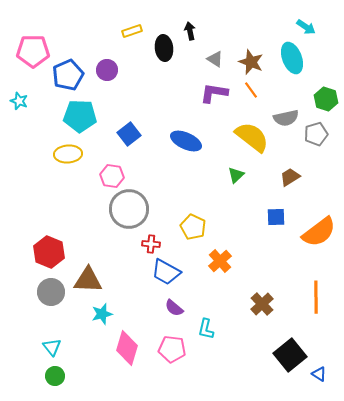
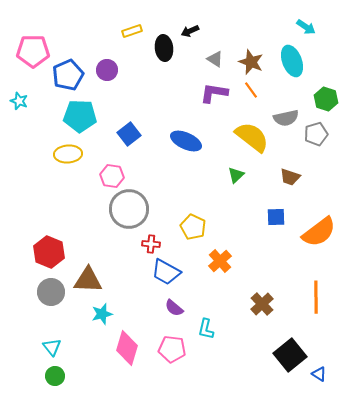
black arrow at (190, 31): rotated 102 degrees counterclockwise
cyan ellipse at (292, 58): moved 3 px down
brown trapezoid at (290, 177): rotated 130 degrees counterclockwise
